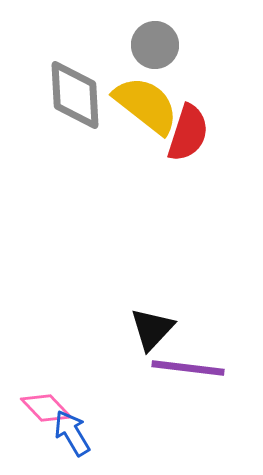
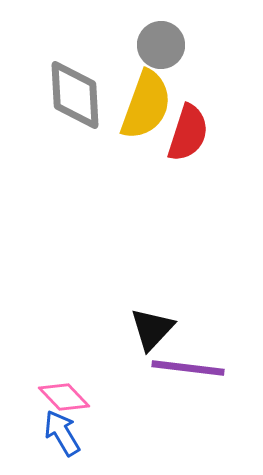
gray circle: moved 6 px right
yellow semicircle: rotated 72 degrees clockwise
pink diamond: moved 18 px right, 11 px up
blue arrow: moved 10 px left
